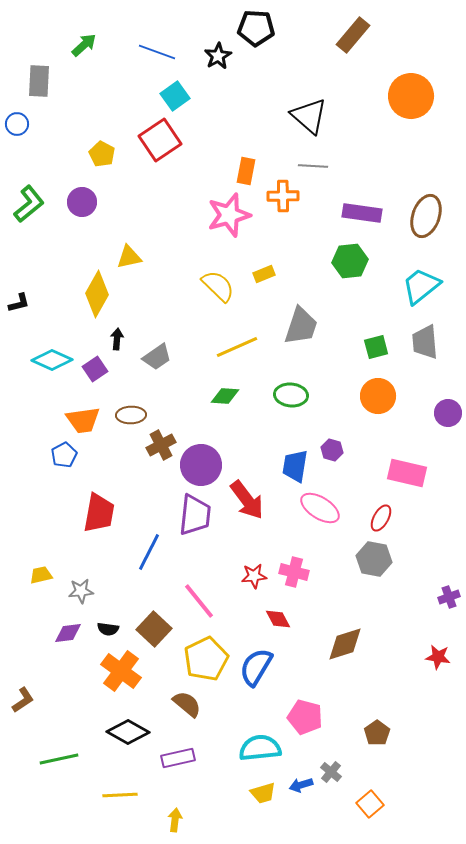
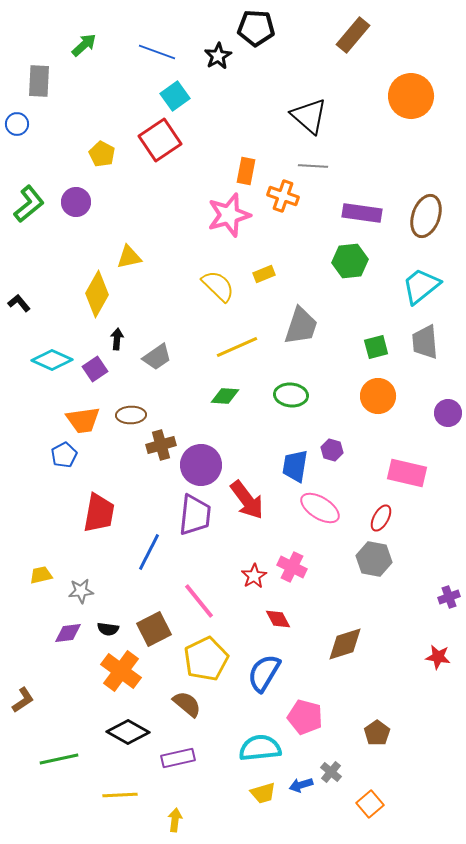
orange cross at (283, 196): rotated 20 degrees clockwise
purple circle at (82, 202): moved 6 px left
black L-shape at (19, 303): rotated 115 degrees counterclockwise
brown cross at (161, 445): rotated 12 degrees clockwise
pink cross at (294, 572): moved 2 px left, 5 px up; rotated 12 degrees clockwise
red star at (254, 576): rotated 25 degrees counterclockwise
brown square at (154, 629): rotated 20 degrees clockwise
blue semicircle at (256, 667): moved 8 px right, 6 px down
